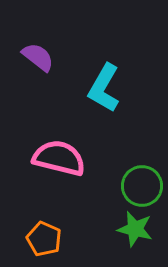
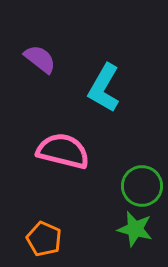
purple semicircle: moved 2 px right, 2 px down
pink semicircle: moved 4 px right, 7 px up
